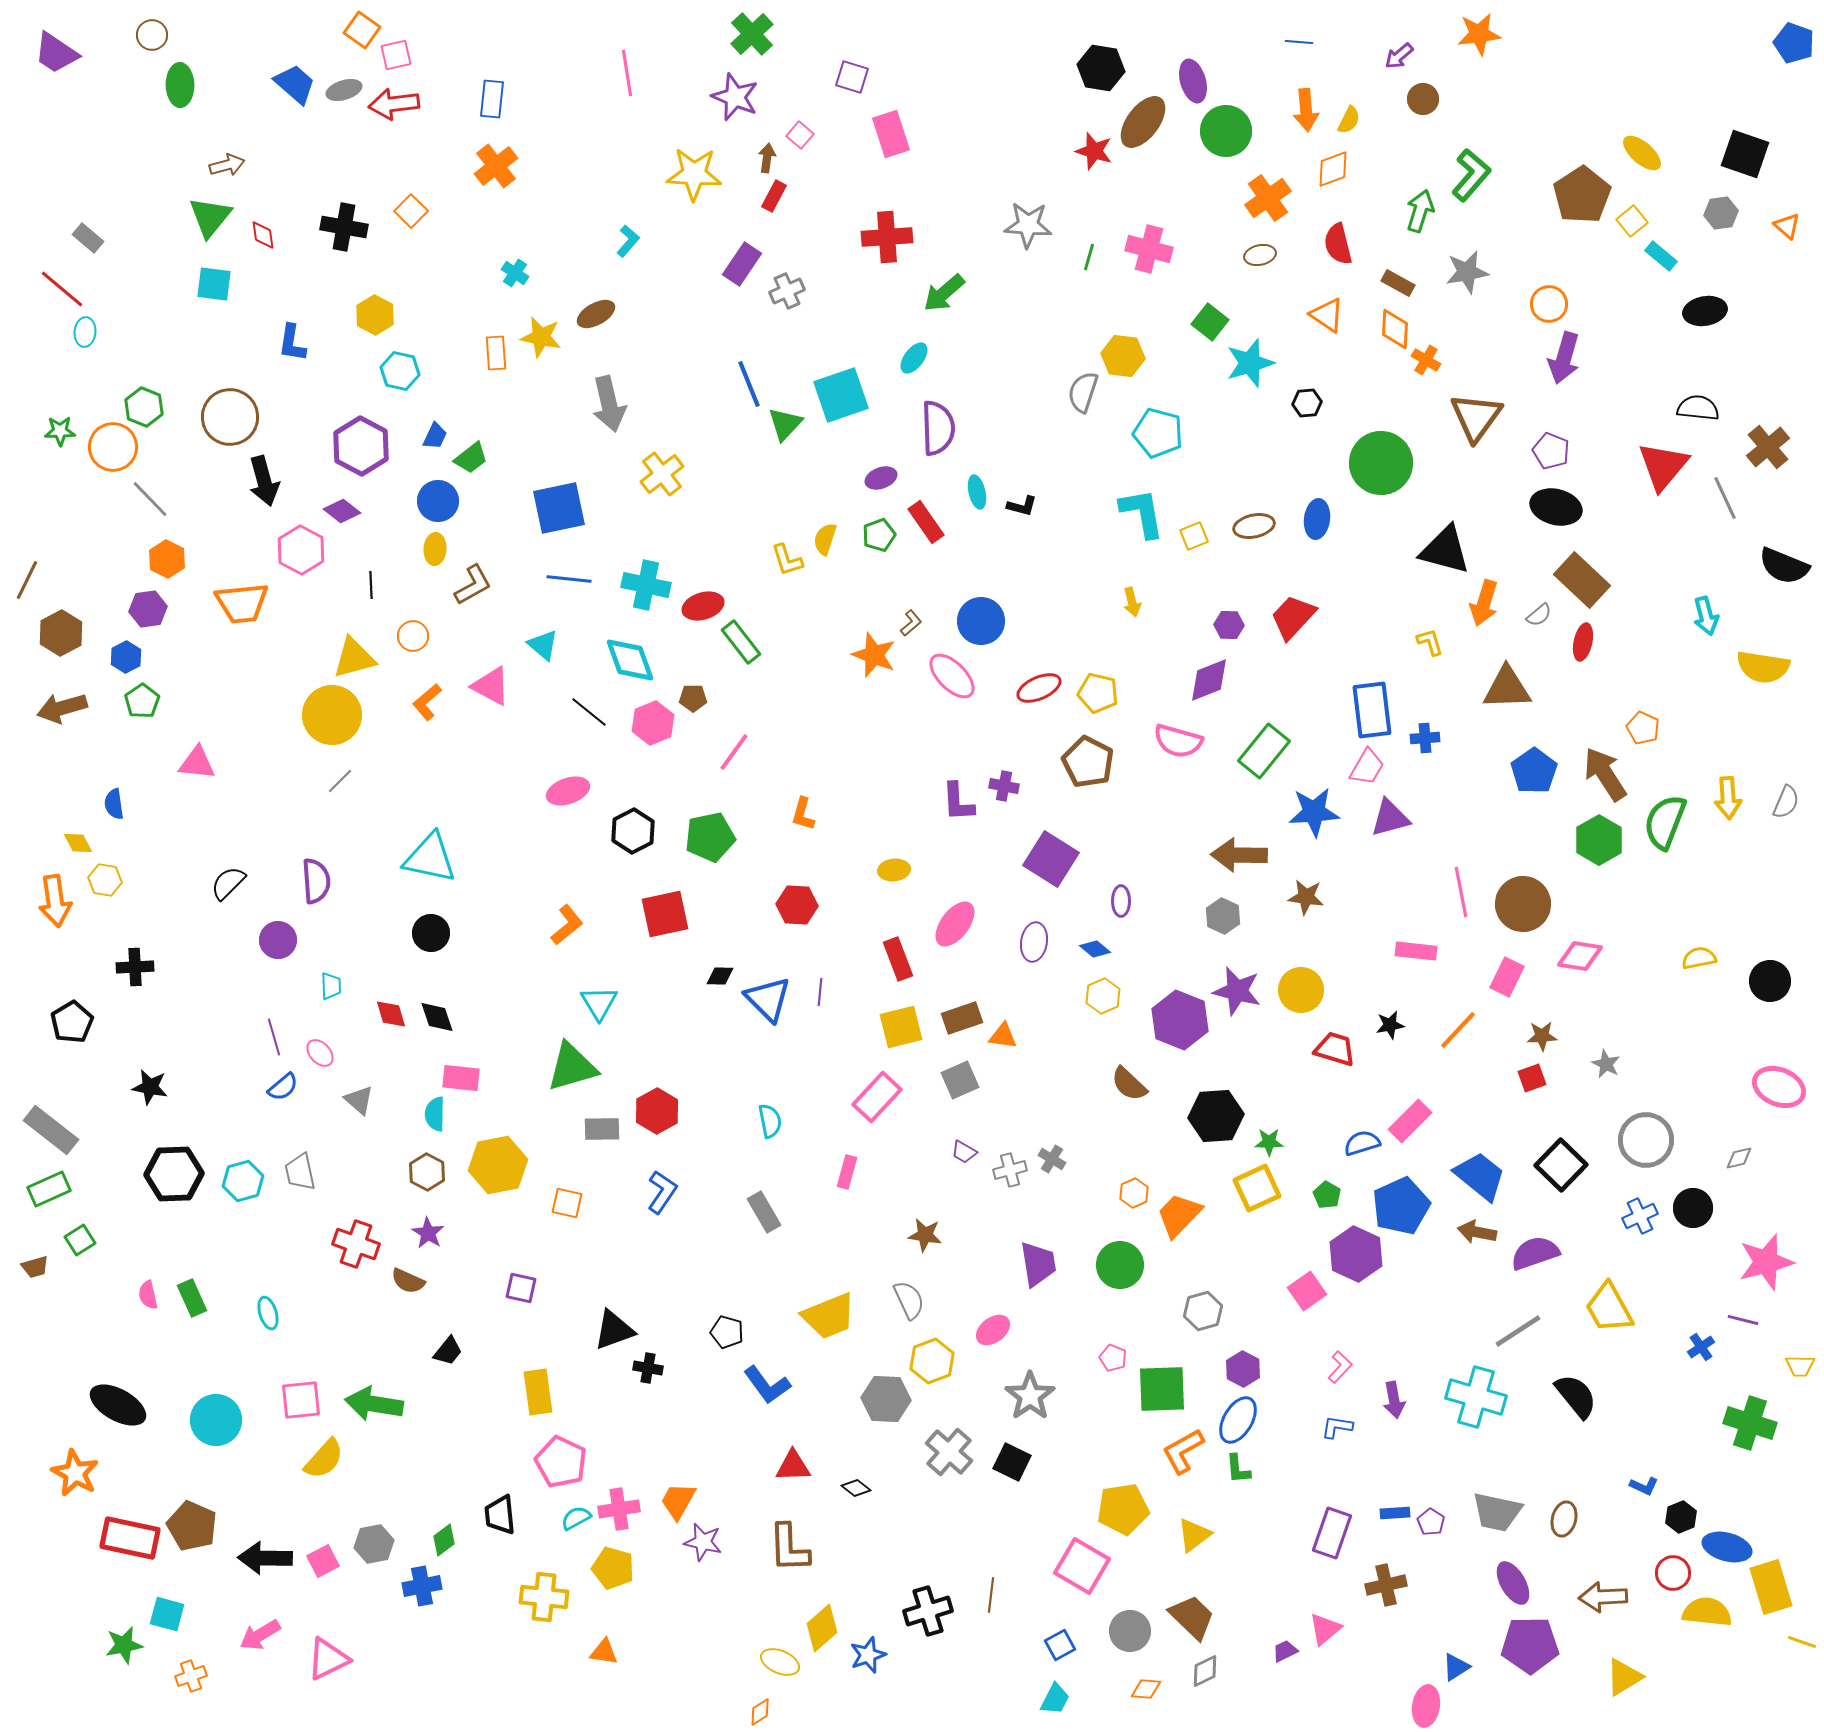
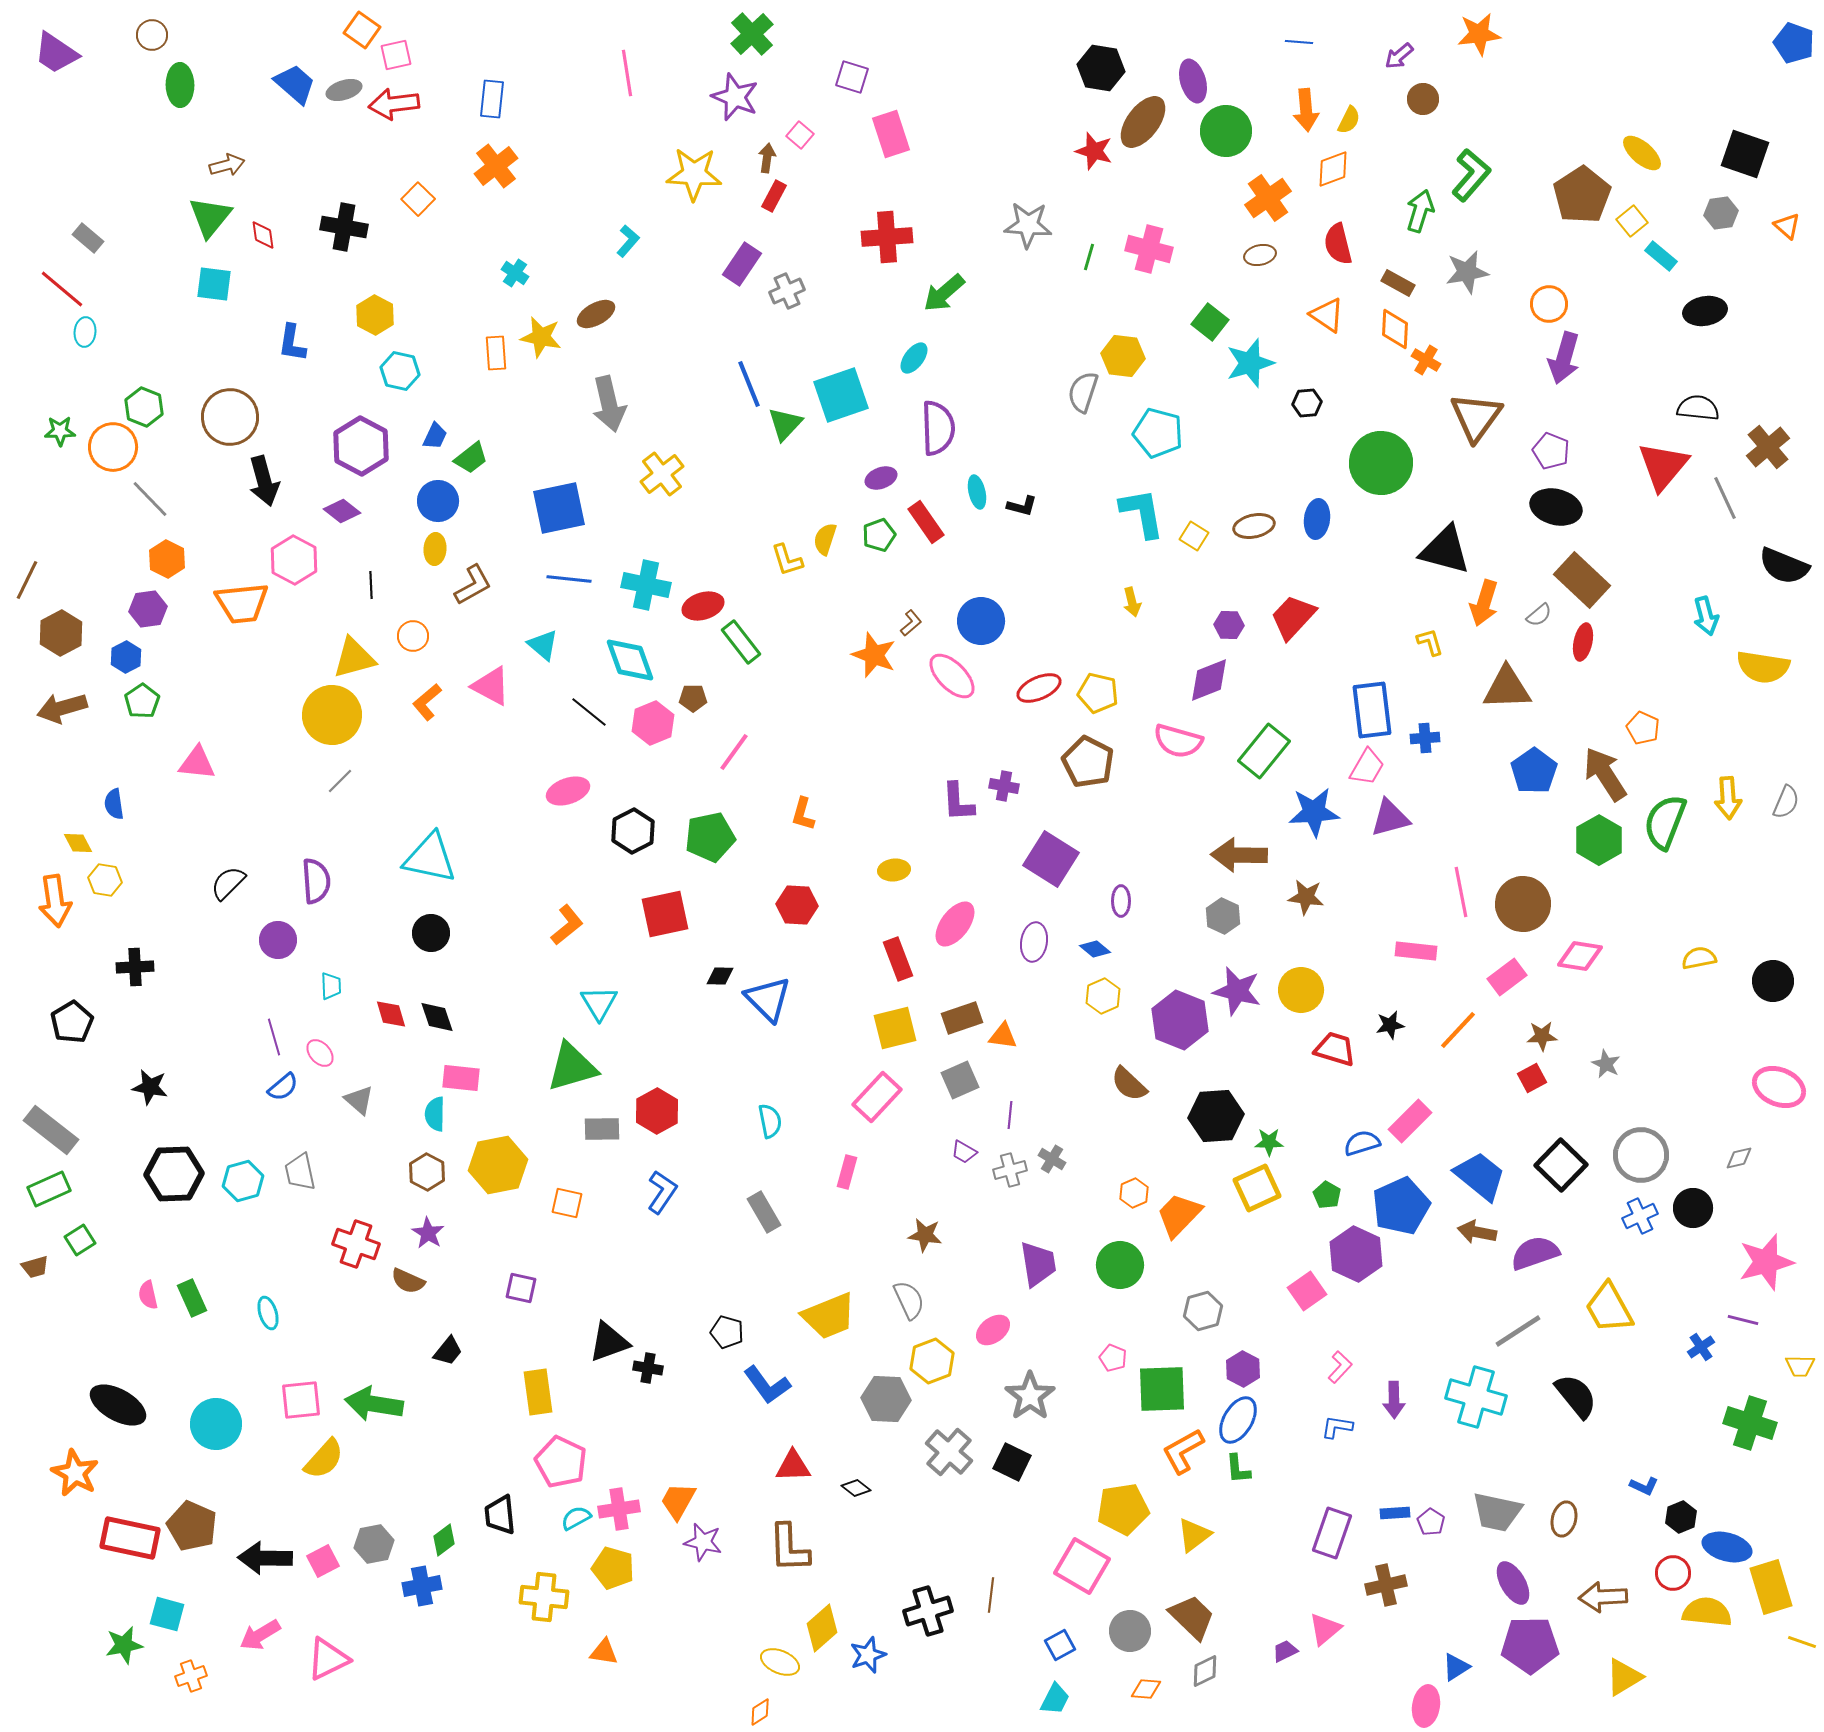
orange square at (411, 211): moved 7 px right, 12 px up
yellow square at (1194, 536): rotated 36 degrees counterclockwise
pink hexagon at (301, 550): moved 7 px left, 10 px down
pink rectangle at (1507, 977): rotated 27 degrees clockwise
black circle at (1770, 981): moved 3 px right
purple line at (820, 992): moved 190 px right, 123 px down
yellow square at (901, 1027): moved 6 px left, 1 px down
red square at (1532, 1078): rotated 8 degrees counterclockwise
gray circle at (1646, 1140): moved 5 px left, 15 px down
black triangle at (614, 1330): moved 5 px left, 12 px down
purple arrow at (1394, 1400): rotated 9 degrees clockwise
cyan circle at (216, 1420): moved 4 px down
